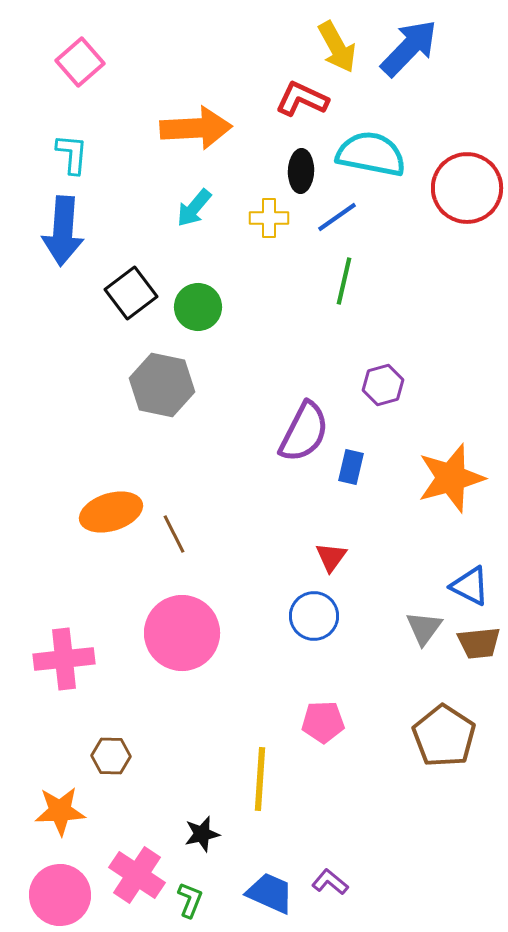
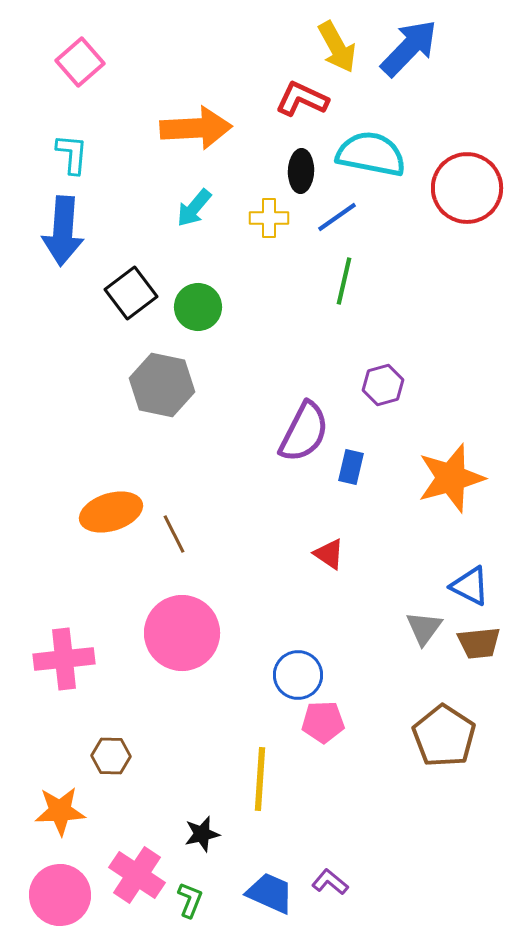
red triangle at (331, 557): moved 2 px left, 3 px up; rotated 32 degrees counterclockwise
blue circle at (314, 616): moved 16 px left, 59 px down
